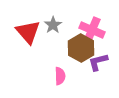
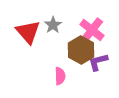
pink cross: rotated 15 degrees clockwise
brown hexagon: moved 2 px down
